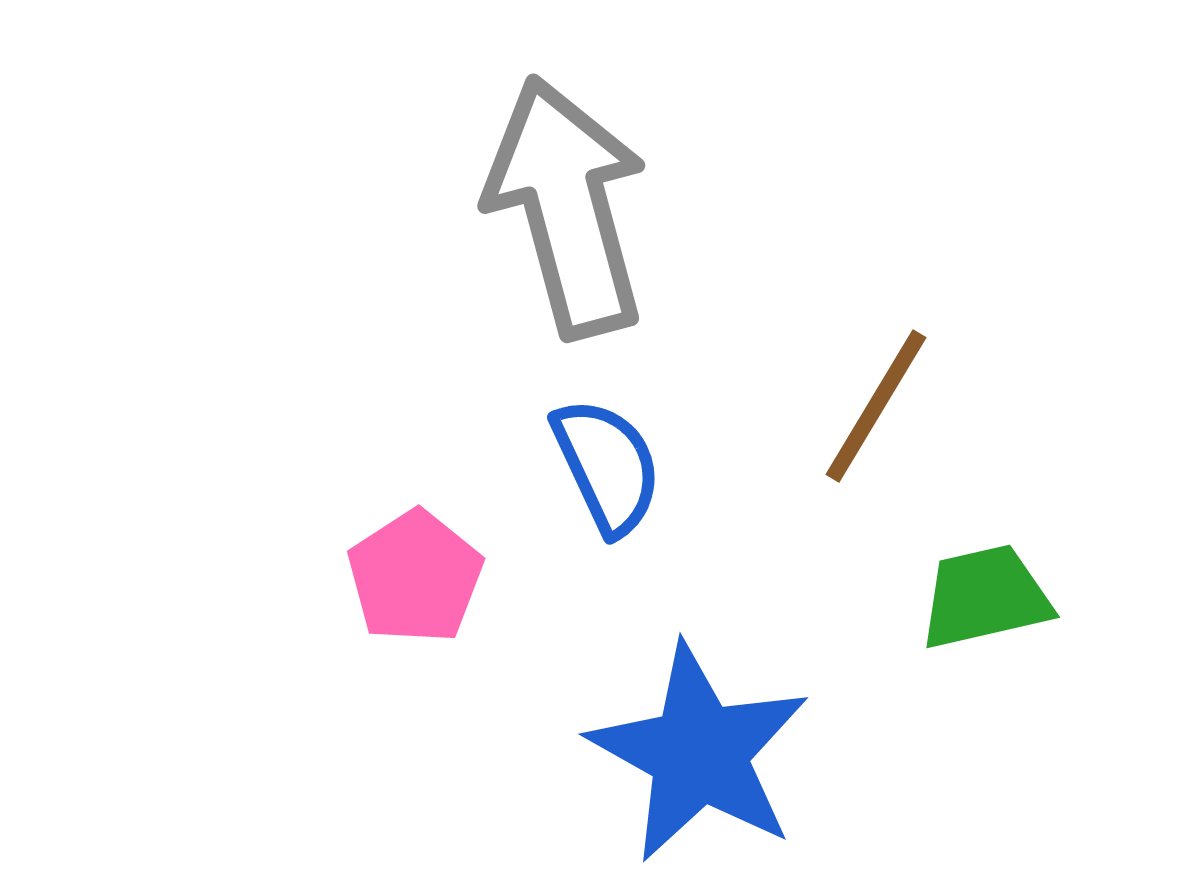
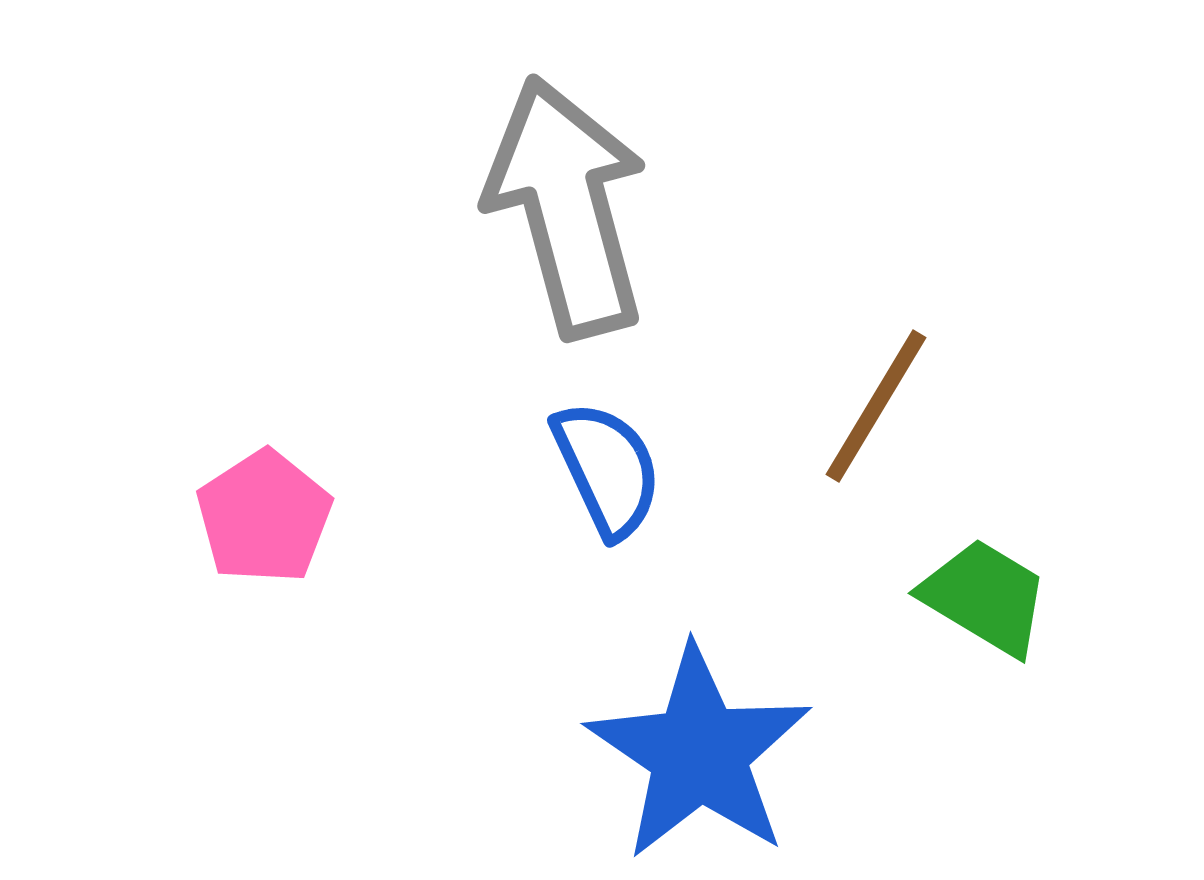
blue semicircle: moved 3 px down
pink pentagon: moved 151 px left, 60 px up
green trapezoid: rotated 44 degrees clockwise
blue star: rotated 5 degrees clockwise
